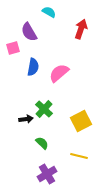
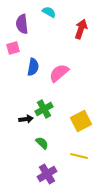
purple semicircle: moved 7 px left, 8 px up; rotated 24 degrees clockwise
green cross: rotated 18 degrees clockwise
